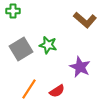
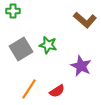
purple star: moved 1 px right, 1 px up
